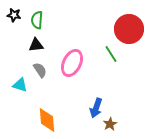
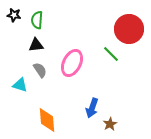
green line: rotated 12 degrees counterclockwise
blue arrow: moved 4 px left
